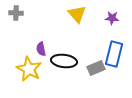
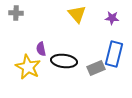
yellow star: moved 1 px left, 2 px up
